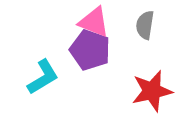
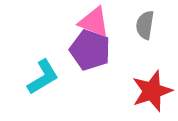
red star: rotated 6 degrees counterclockwise
